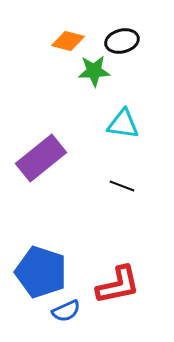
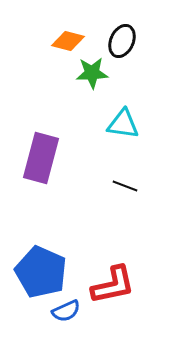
black ellipse: rotated 52 degrees counterclockwise
green star: moved 2 px left, 2 px down
purple rectangle: rotated 36 degrees counterclockwise
black line: moved 3 px right
blue pentagon: rotated 6 degrees clockwise
red L-shape: moved 5 px left
